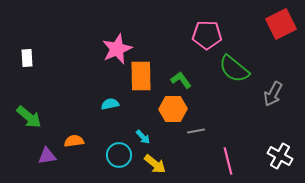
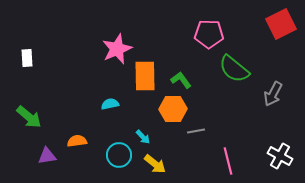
pink pentagon: moved 2 px right, 1 px up
orange rectangle: moved 4 px right
orange semicircle: moved 3 px right
